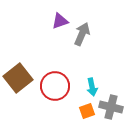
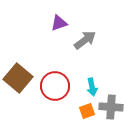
purple triangle: moved 1 px left, 2 px down
gray arrow: moved 3 px right, 6 px down; rotated 30 degrees clockwise
brown square: rotated 12 degrees counterclockwise
gray cross: rotated 10 degrees counterclockwise
